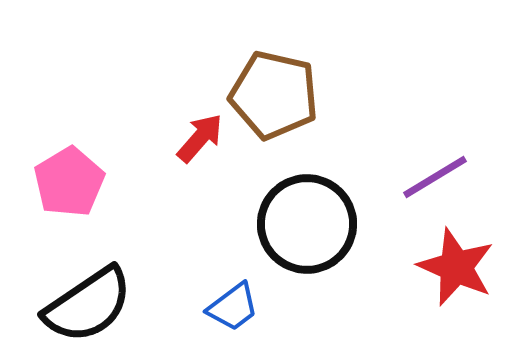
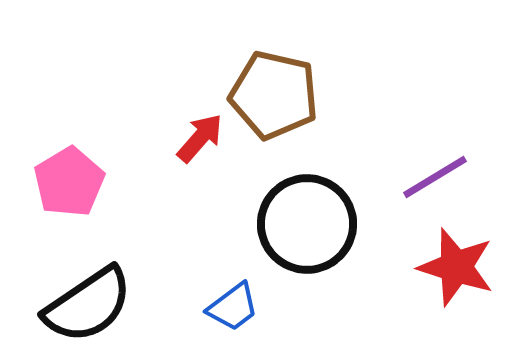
red star: rotated 6 degrees counterclockwise
